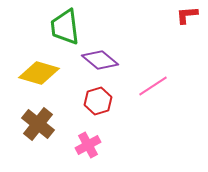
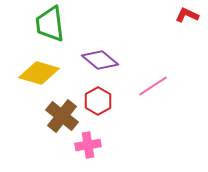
red L-shape: rotated 30 degrees clockwise
green trapezoid: moved 15 px left, 3 px up
red hexagon: rotated 12 degrees counterclockwise
brown cross: moved 24 px right, 8 px up
pink cross: rotated 20 degrees clockwise
